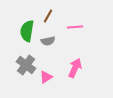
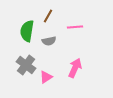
gray semicircle: moved 1 px right
